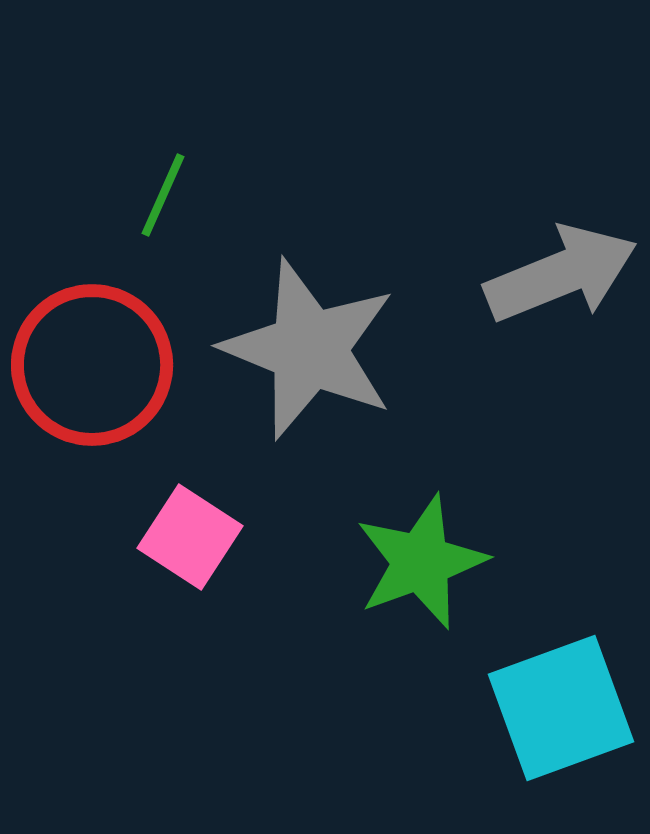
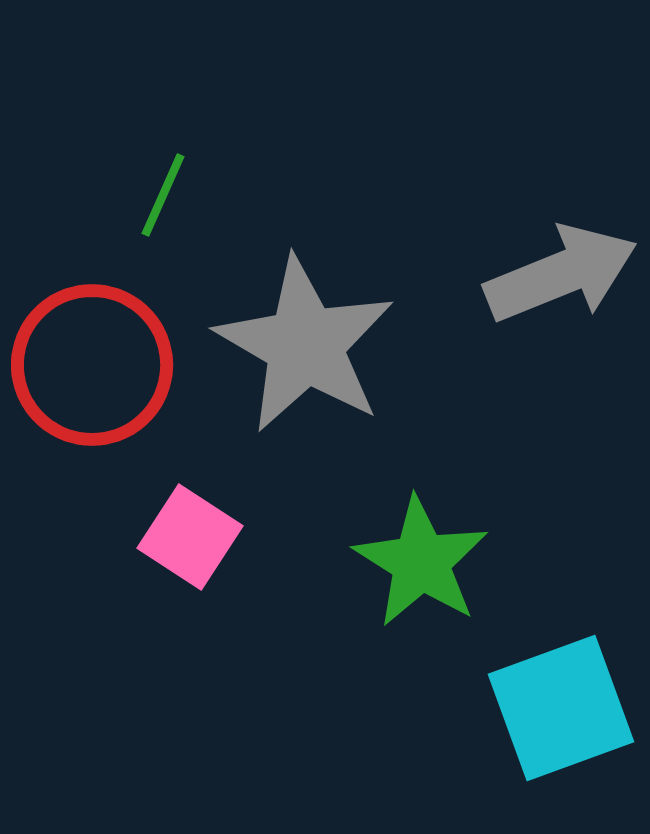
gray star: moved 4 px left, 4 px up; rotated 8 degrees clockwise
green star: rotated 20 degrees counterclockwise
